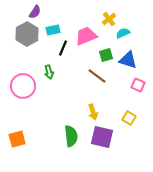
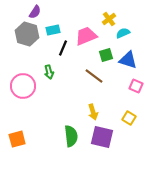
gray hexagon: rotated 15 degrees counterclockwise
brown line: moved 3 px left
pink square: moved 2 px left, 1 px down
